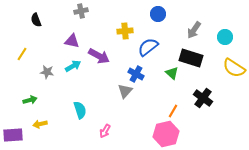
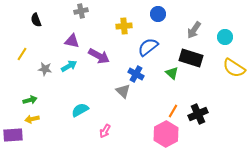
yellow cross: moved 1 px left, 5 px up
cyan arrow: moved 4 px left
gray star: moved 2 px left, 3 px up
gray triangle: moved 2 px left; rotated 28 degrees counterclockwise
black cross: moved 5 px left, 16 px down; rotated 30 degrees clockwise
cyan semicircle: rotated 102 degrees counterclockwise
yellow arrow: moved 8 px left, 5 px up
pink hexagon: rotated 15 degrees counterclockwise
